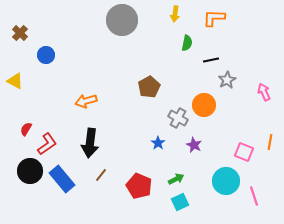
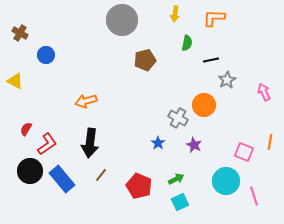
brown cross: rotated 14 degrees counterclockwise
brown pentagon: moved 4 px left, 27 px up; rotated 15 degrees clockwise
